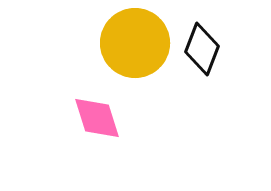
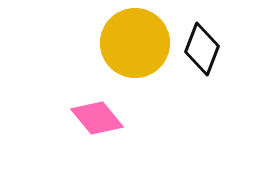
pink diamond: rotated 22 degrees counterclockwise
